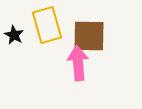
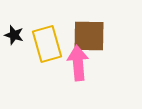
yellow rectangle: moved 19 px down
black star: rotated 12 degrees counterclockwise
